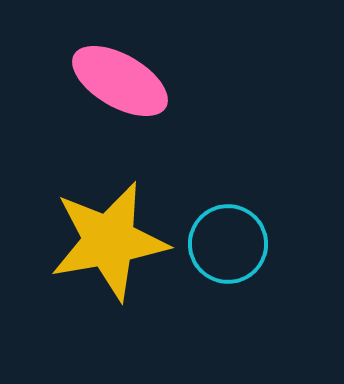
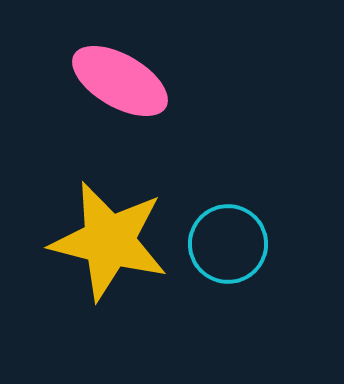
yellow star: rotated 24 degrees clockwise
